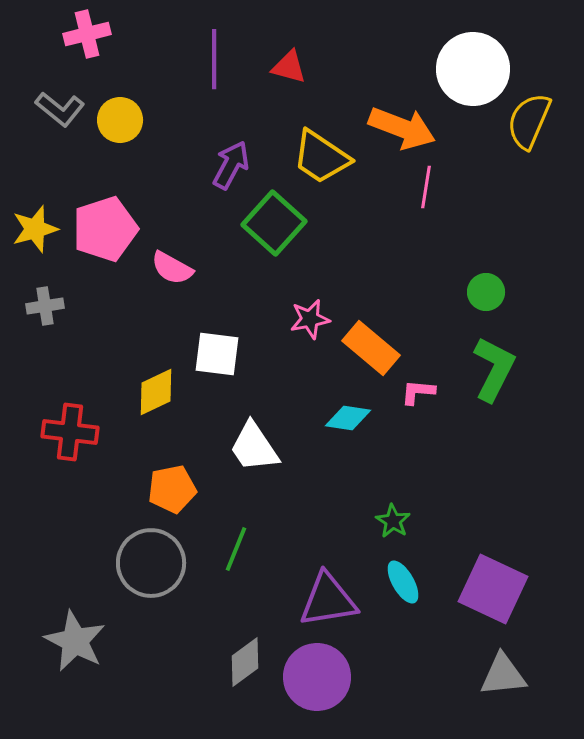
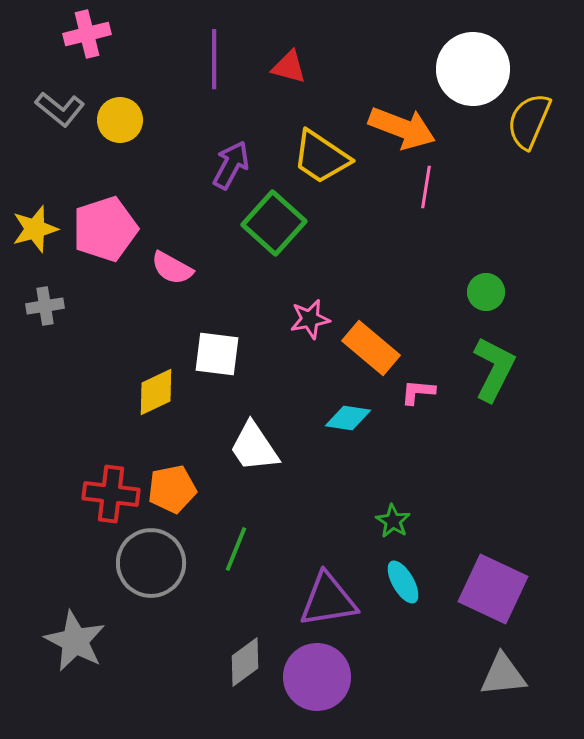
red cross: moved 41 px right, 62 px down
